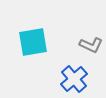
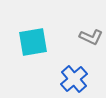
gray L-shape: moved 8 px up
